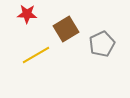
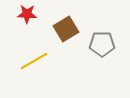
gray pentagon: rotated 25 degrees clockwise
yellow line: moved 2 px left, 6 px down
